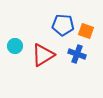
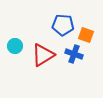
orange square: moved 4 px down
blue cross: moved 3 px left
